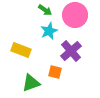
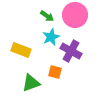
green arrow: moved 2 px right, 6 px down
cyan star: moved 2 px right, 6 px down
purple cross: rotated 20 degrees counterclockwise
